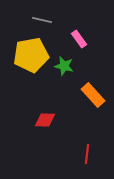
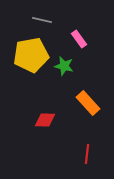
orange rectangle: moved 5 px left, 8 px down
